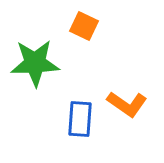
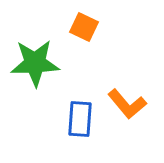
orange square: moved 1 px down
orange L-shape: rotated 15 degrees clockwise
